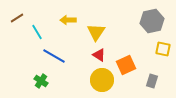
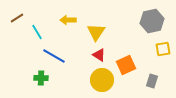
yellow square: rotated 21 degrees counterclockwise
green cross: moved 3 px up; rotated 32 degrees counterclockwise
